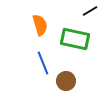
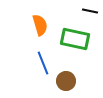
black line: rotated 42 degrees clockwise
